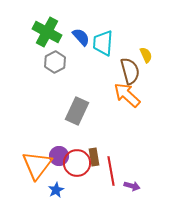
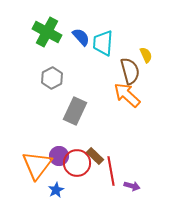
gray hexagon: moved 3 px left, 16 px down
gray rectangle: moved 2 px left
brown rectangle: moved 1 px right, 1 px up; rotated 36 degrees counterclockwise
